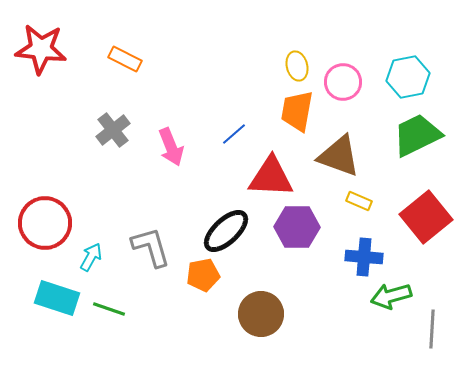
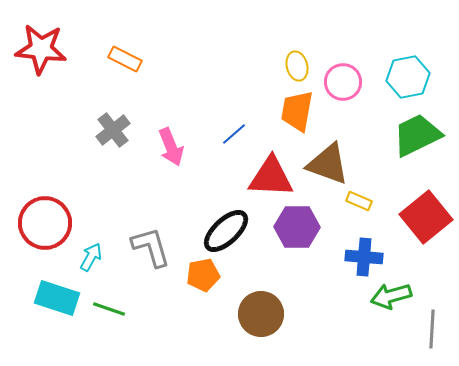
brown triangle: moved 11 px left, 8 px down
